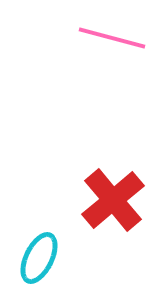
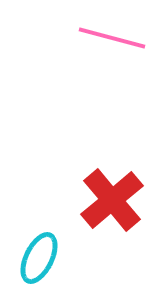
red cross: moved 1 px left
